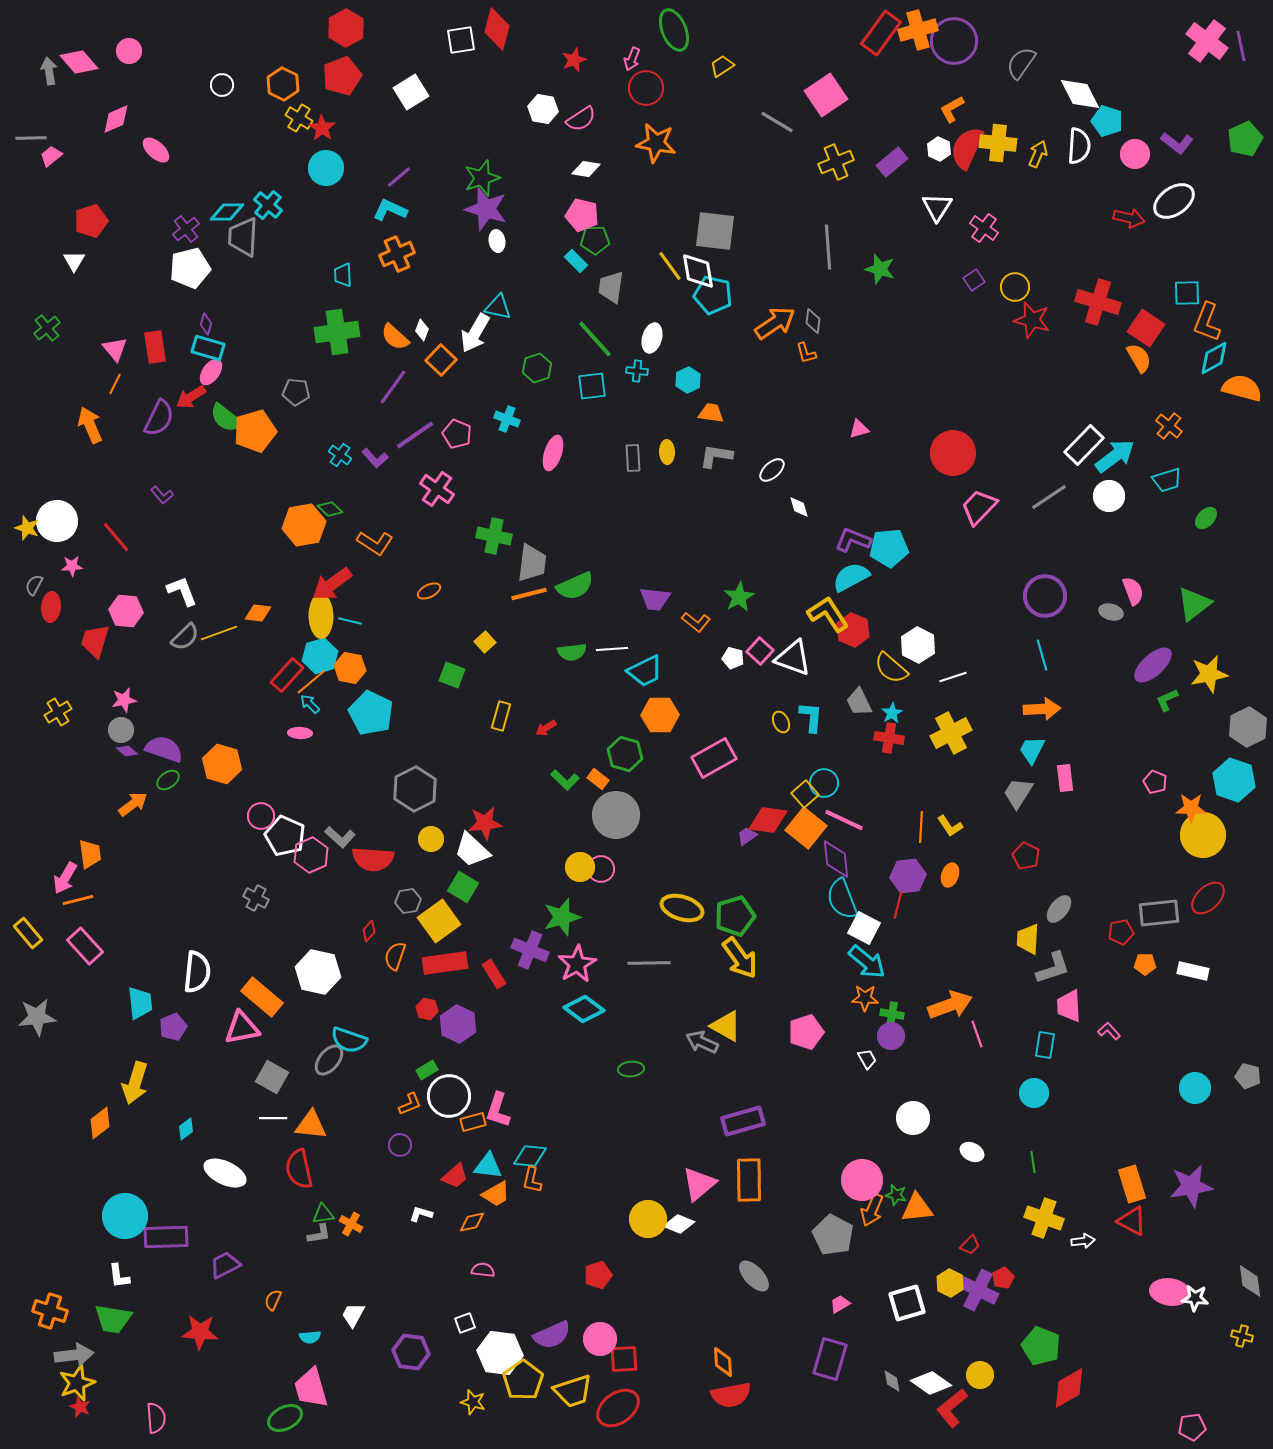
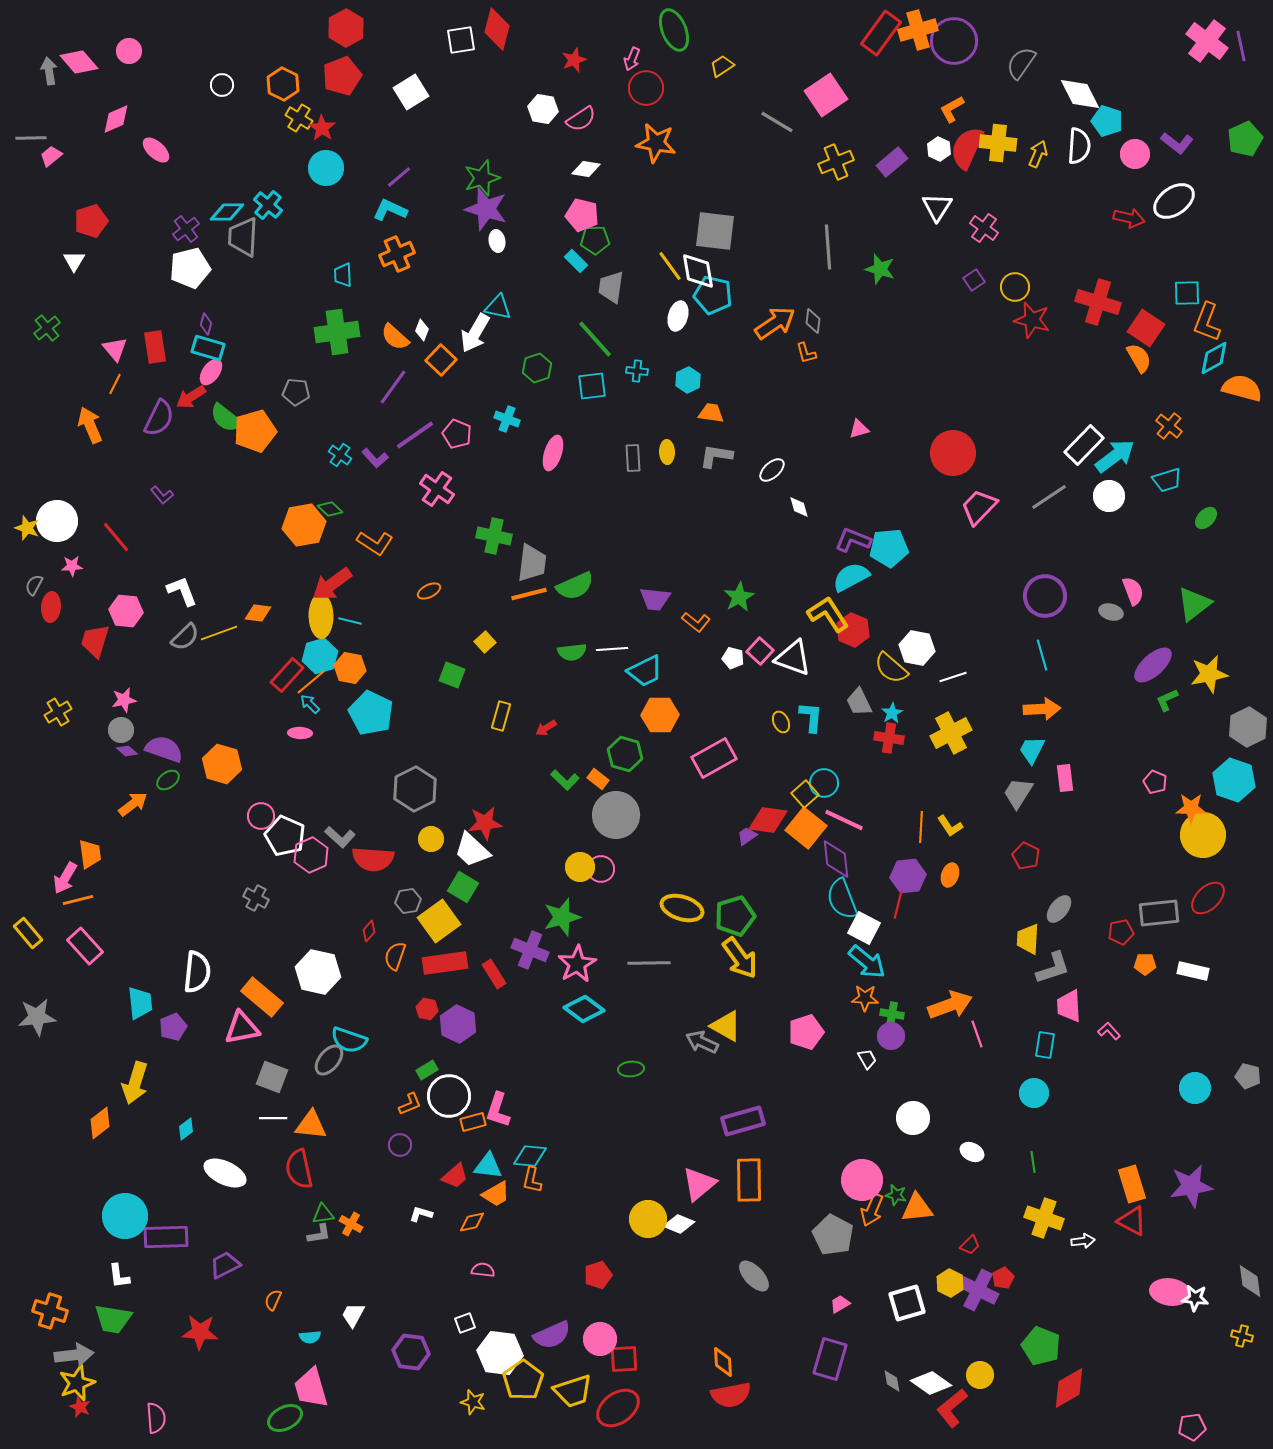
white ellipse at (652, 338): moved 26 px right, 22 px up
white hexagon at (918, 645): moved 1 px left, 3 px down; rotated 16 degrees counterclockwise
gray square at (272, 1077): rotated 8 degrees counterclockwise
